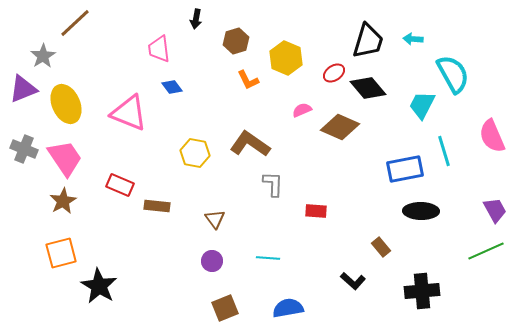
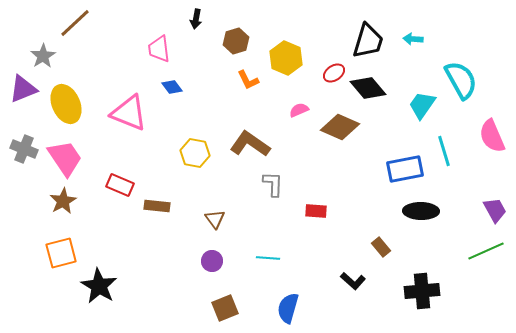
cyan semicircle at (453, 74): moved 8 px right, 6 px down
cyan trapezoid at (422, 105): rotated 8 degrees clockwise
pink semicircle at (302, 110): moved 3 px left
blue semicircle at (288, 308): rotated 64 degrees counterclockwise
